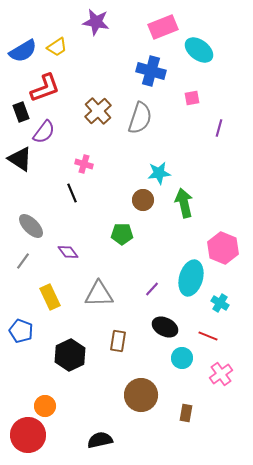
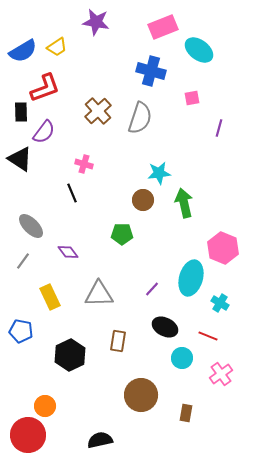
black rectangle at (21, 112): rotated 18 degrees clockwise
blue pentagon at (21, 331): rotated 10 degrees counterclockwise
